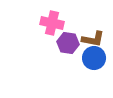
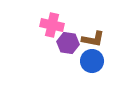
pink cross: moved 2 px down
blue circle: moved 2 px left, 3 px down
